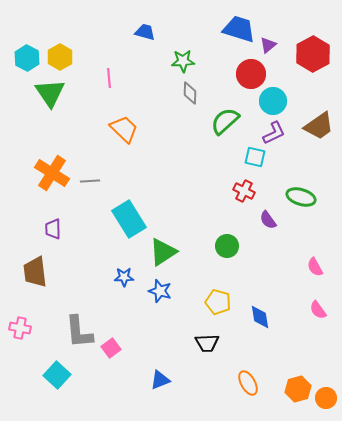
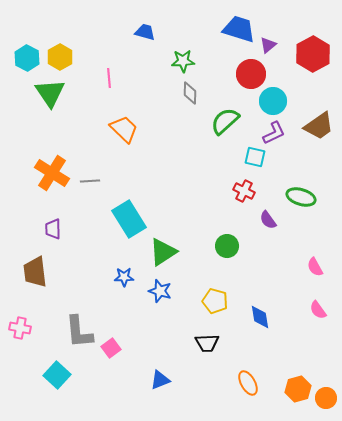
yellow pentagon at (218, 302): moved 3 px left, 1 px up
